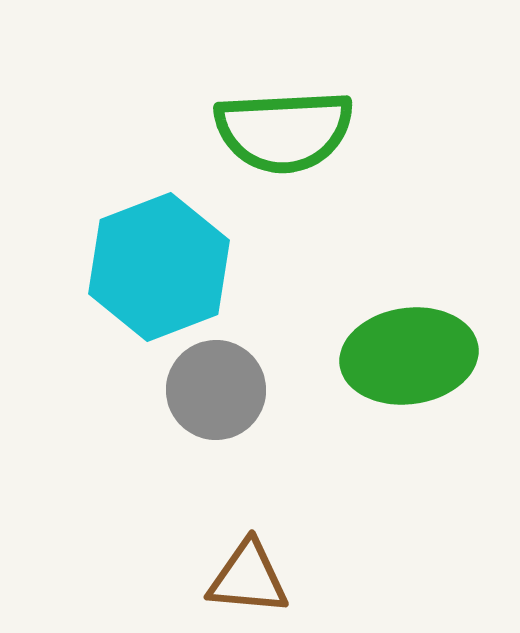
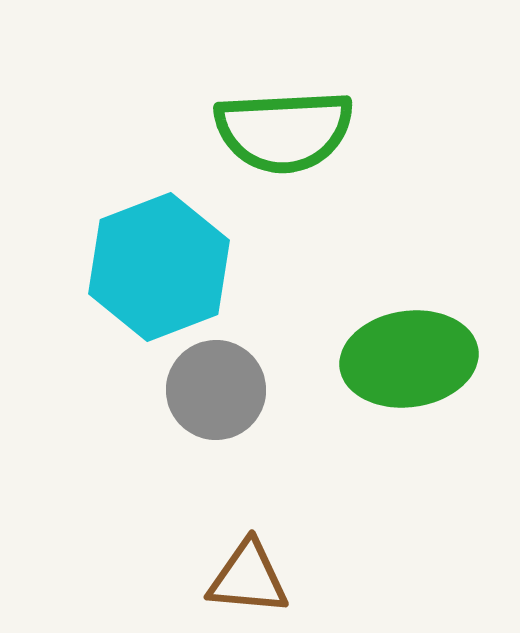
green ellipse: moved 3 px down
